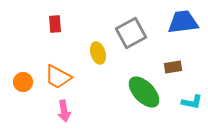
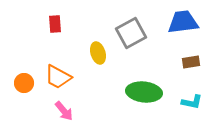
brown rectangle: moved 18 px right, 5 px up
orange circle: moved 1 px right, 1 px down
green ellipse: rotated 40 degrees counterclockwise
pink arrow: rotated 30 degrees counterclockwise
